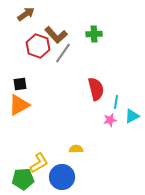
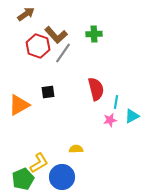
black square: moved 28 px right, 8 px down
green pentagon: rotated 20 degrees counterclockwise
